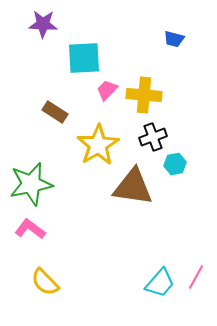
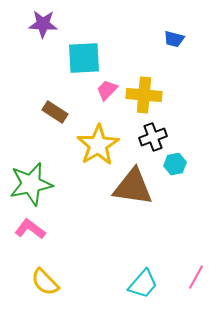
cyan trapezoid: moved 17 px left, 1 px down
